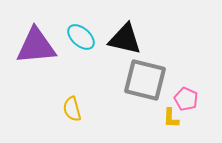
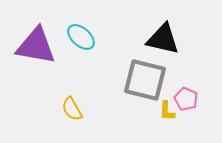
black triangle: moved 38 px right
purple triangle: rotated 15 degrees clockwise
yellow semicircle: rotated 15 degrees counterclockwise
yellow L-shape: moved 4 px left, 7 px up
